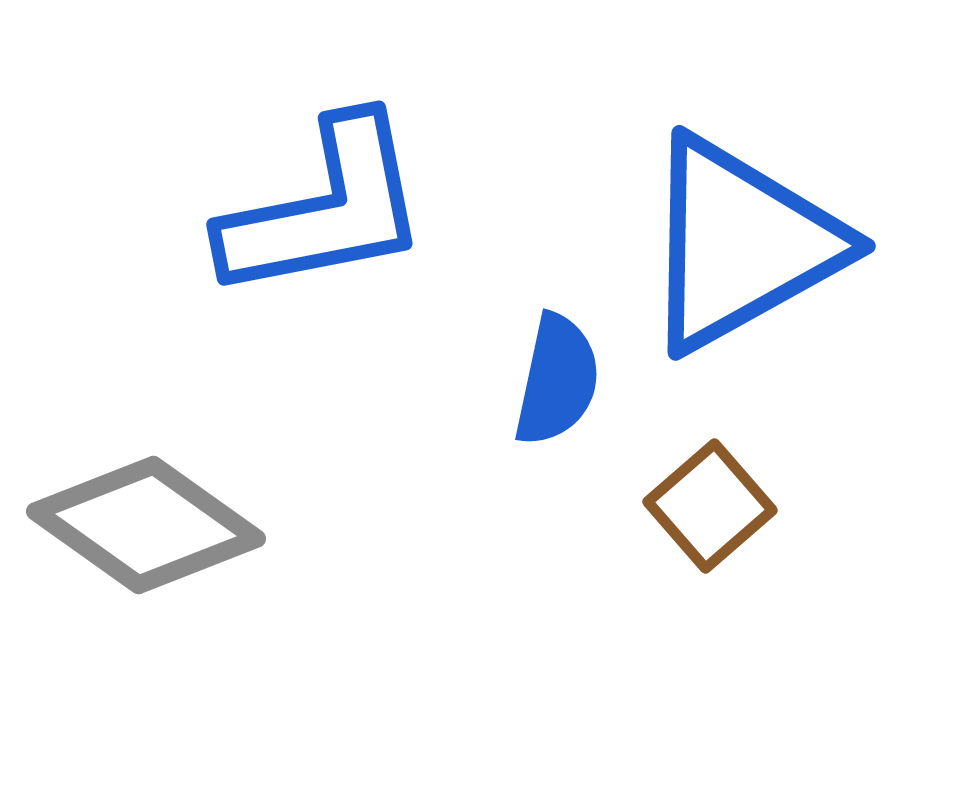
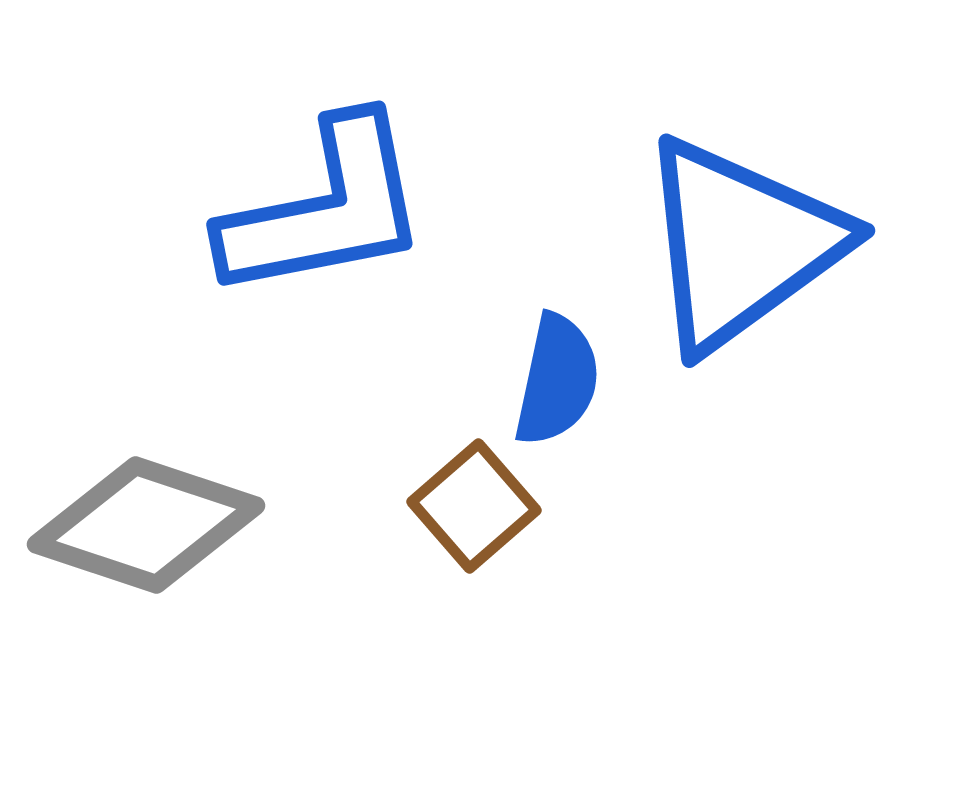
blue triangle: rotated 7 degrees counterclockwise
brown square: moved 236 px left
gray diamond: rotated 17 degrees counterclockwise
